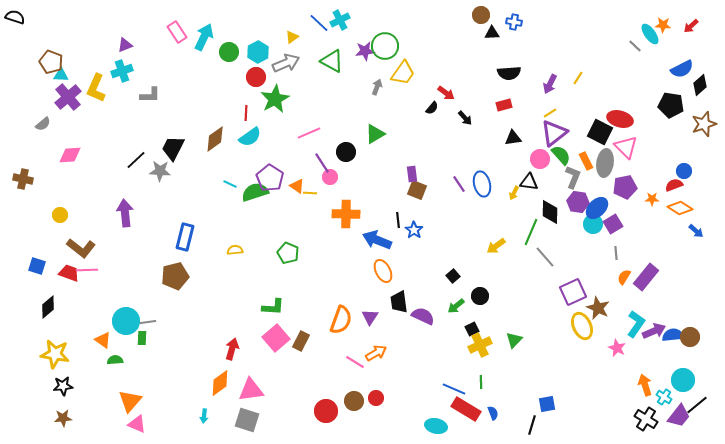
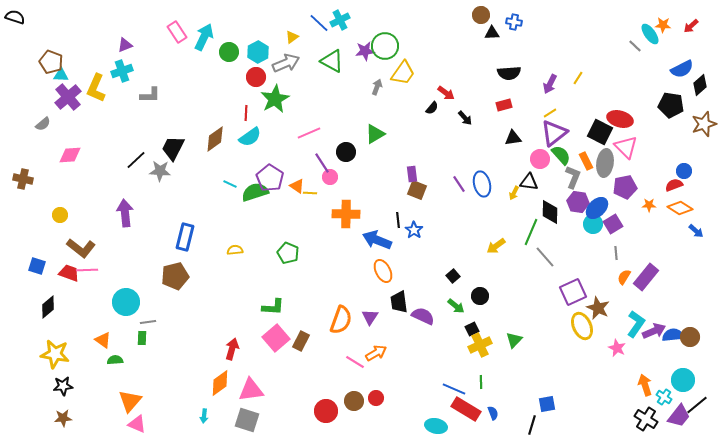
orange star at (652, 199): moved 3 px left, 6 px down
green arrow at (456, 306): rotated 102 degrees counterclockwise
cyan circle at (126, 321): moved 19 px up
